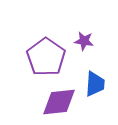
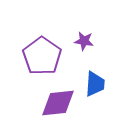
purple pentagon: moved 4 px left, 1 px up
purple diamond: moved 1 px left, 1 px down
